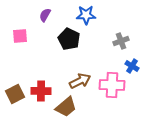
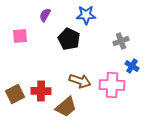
brown arrow: rotated 45 degrees clockwise
